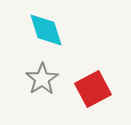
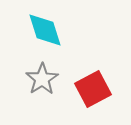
cyan diamond: moved 1 px left
